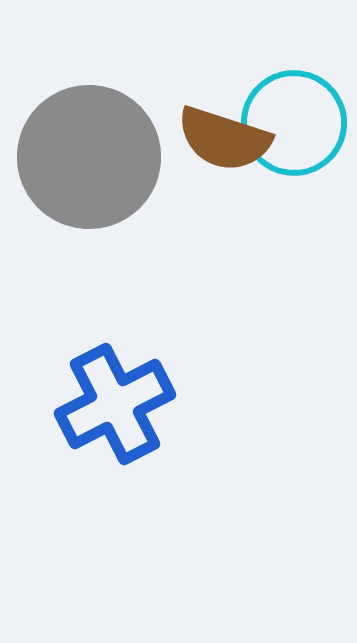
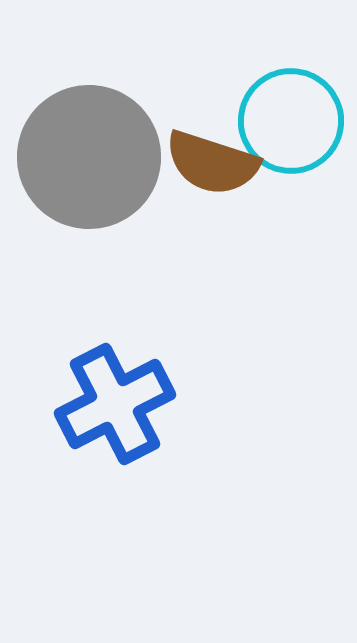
cyan circle: moved 3 px left, 2 px up
brown semicircle: moved 12 px left, 24 px down
